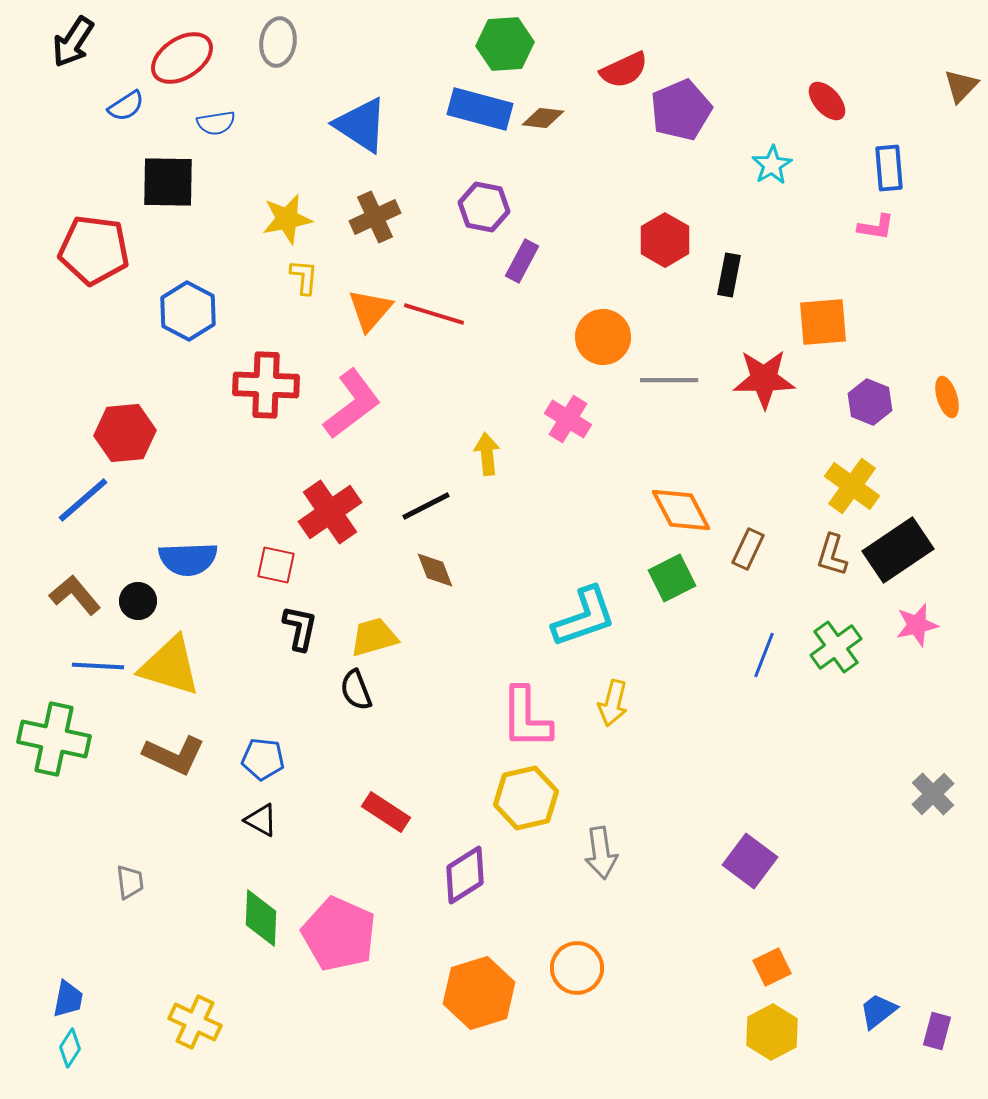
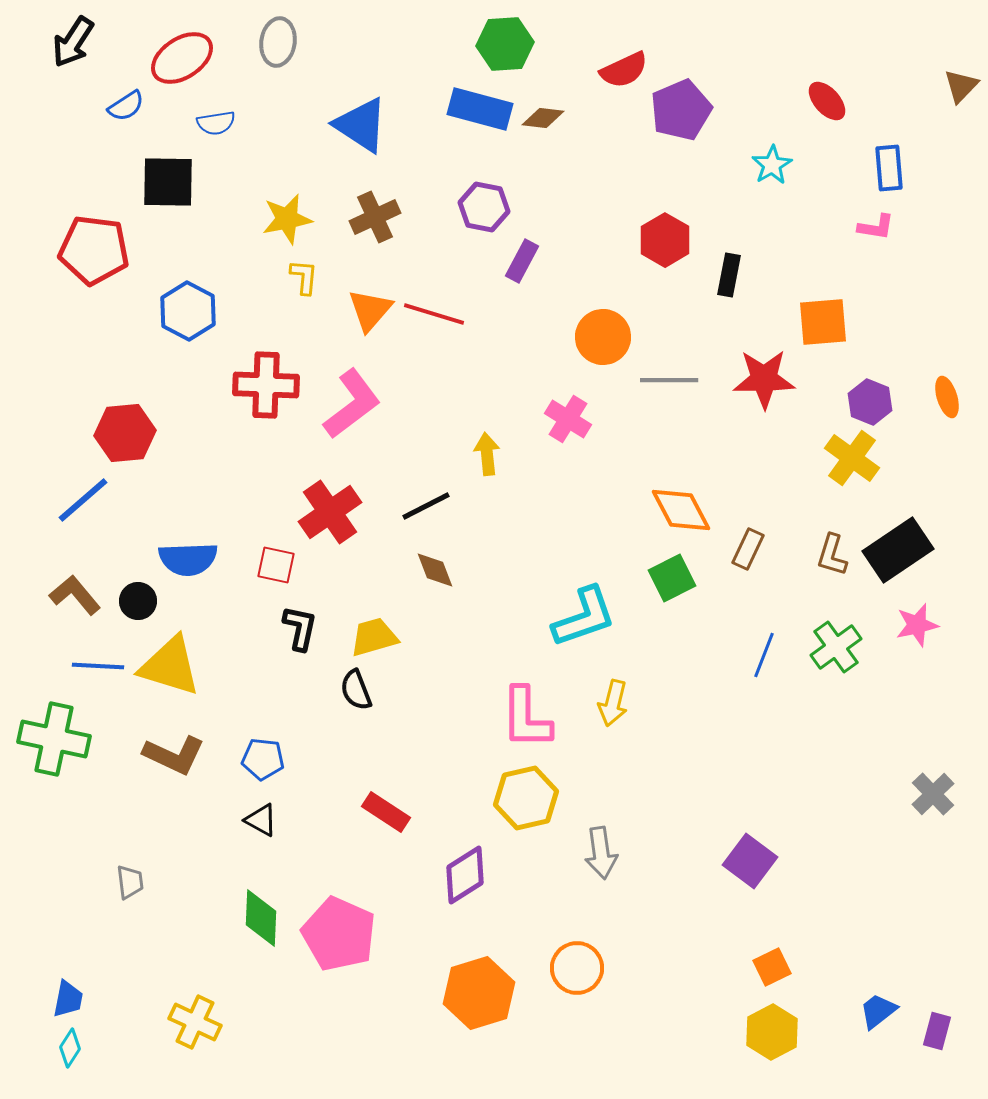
yellow cross at (852, 486): moved 28 px up
